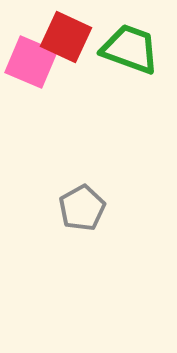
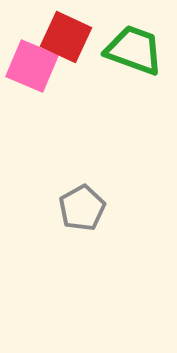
green trapezoid: moved 4 px right, 1 px down
pink square: moved 1 px right, 4 px down
